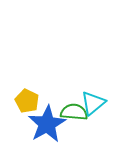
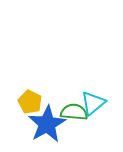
yellow pentagon: moved 3 px right, 1 px down
